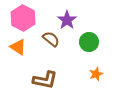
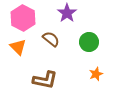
purple star: moved 7 px up
orange triangle: rotated 12 degrees clockwise
